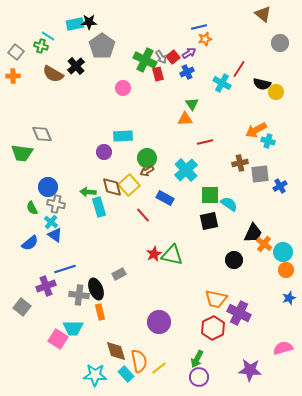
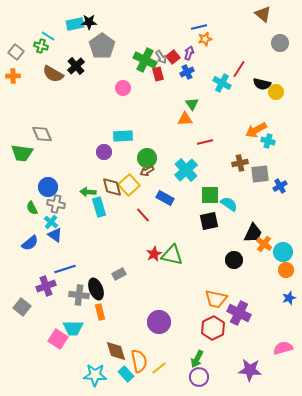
purple arrow at (189, 53): rotated 40 degrees counterclockwise
